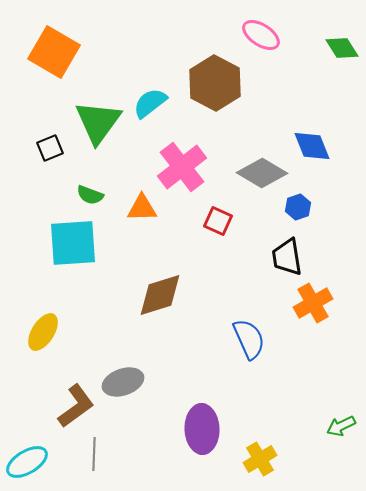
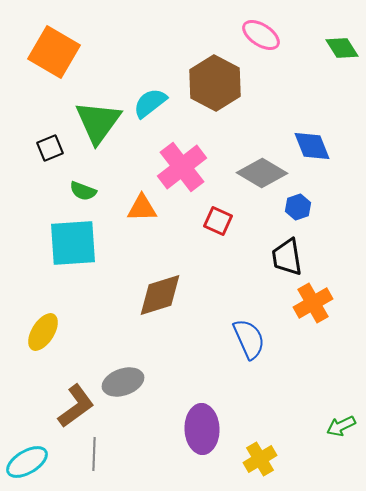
green semicircle: moved 7 px left, 4 px up
